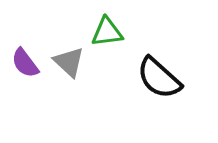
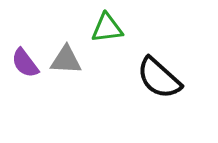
green triangle: moved 4 px up
gray triangle: moved 3 px left, 2 px up; rotated 40 degrees counterclockwise
